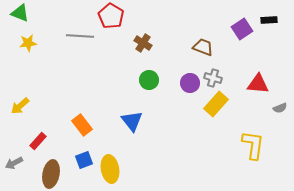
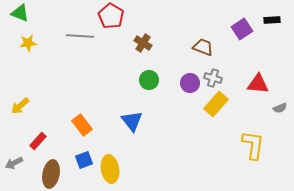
black rectangle: moved 3 px right
